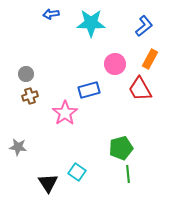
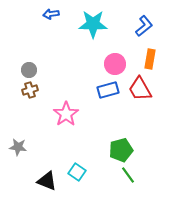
cyan star: moved 2 px right, 1 px down
orange rectangle: rotated 18 degrees counterclockwise
gray circle: moved 3 px right, 4 px up
blue rectangle: moved 19 px right
brown cross: moved 6 px up
pink star: moved 1 px right, 1 px down
green pentagon: moved 2 px down
green line: moved 1 px down; rotated 30 degrees counterclockwise
black triangle: moved 1 px left, 2 px up; rotated 35 degrees counterclockwise
